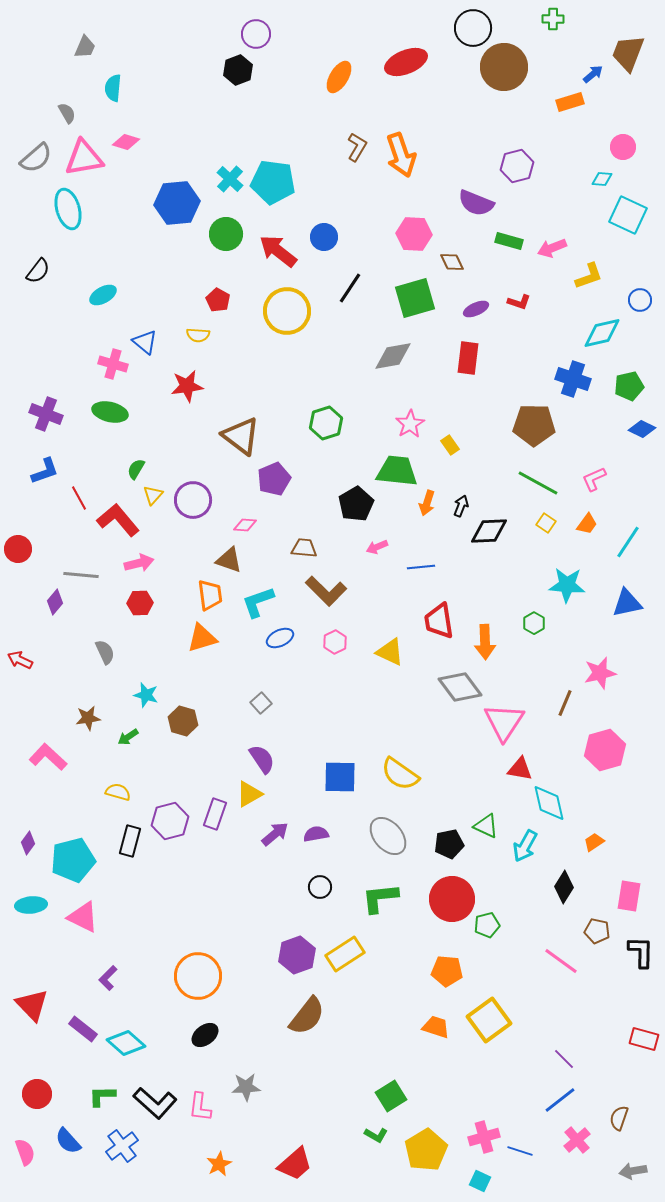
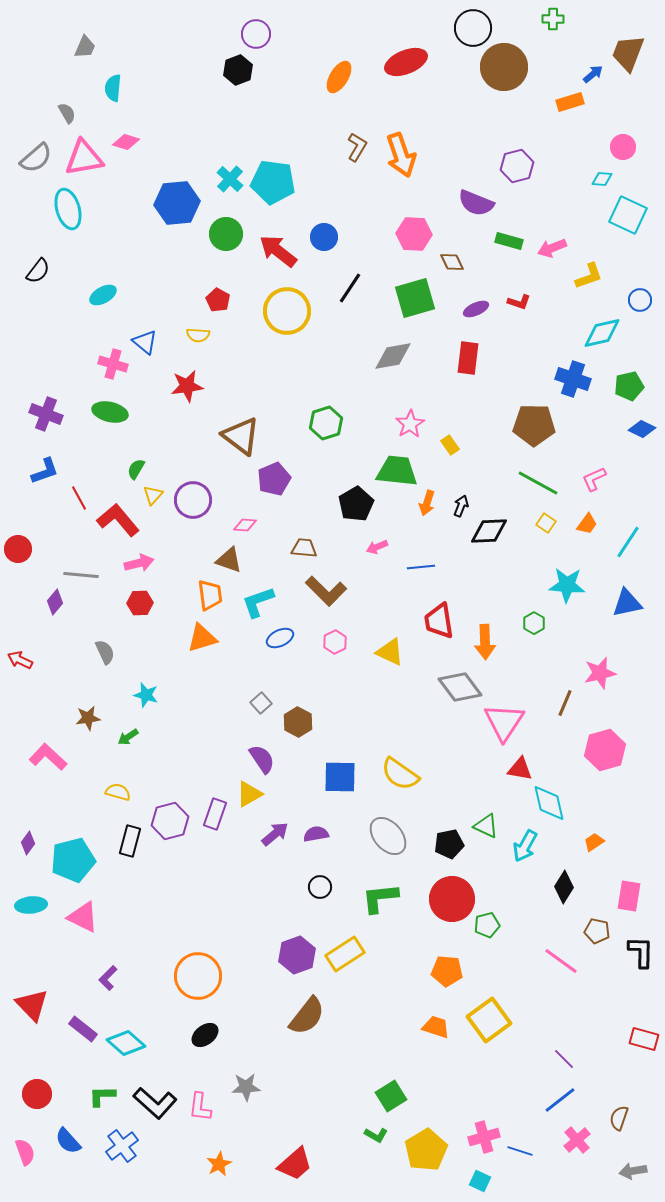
brown hexagon at (183, 721): moved 115 px right, 1 px down; rotated 12 degrees clockwise
